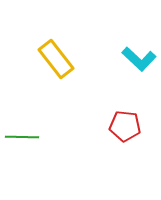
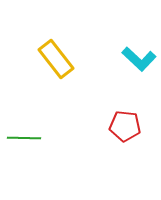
green line: moved 2 px right, 1 px down
